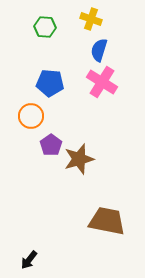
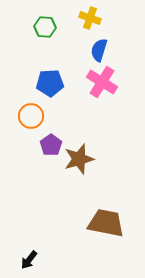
yellow cross: moved 1 px left, 1 px up
blue pentagon: rotated 8 degrees counterclockwise
brown trapezoid: moved 1 px left, 2 px down
